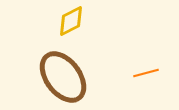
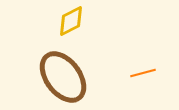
orange line: moved 3 px left
